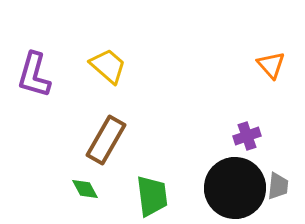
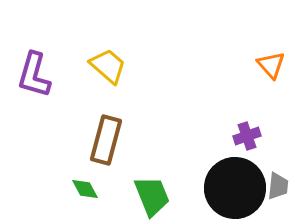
brown rectangle: rotated 15 degrees counterclockwise
green trapezoid: rotated 15 degrees counterclockwise
